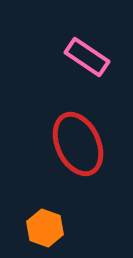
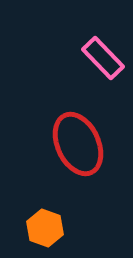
pink rectangle: moved 16 px right, 1 px down; rotated 12 degrees clockwise
